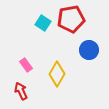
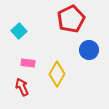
red pentagon: rotated 16 degrees counterclockwise
cyan square: moved 24 px left, 8 px down; rotated 14 degrees clockwise
pink rectangle: moved 2 px right, 2 px up; rotated 48 degrees counterclockwise
red arrow: moved 1 px right, 4 px up
